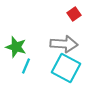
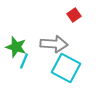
red square: moved 1 px down
gray arrow: moved 10 px left
cyan line: moved 2 px left, 5 px up
